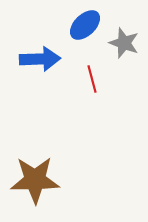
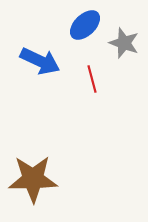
blue arrow: moved 2 px down; rotated 27 degrees clockwise
brown star: moved 2 px left, 1 px up
